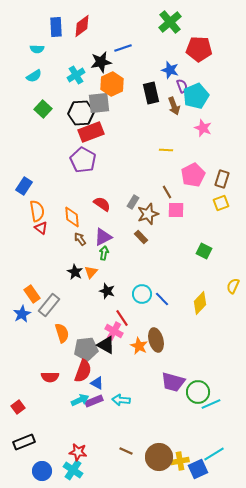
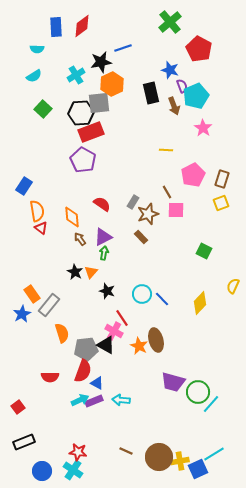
red pentagon at (199, 49): rotated 25 degrees clockwise
pink star at (203, 128): rotated 12 degrees clockwise
cyan line at (211, 404): rotated 24 degrees counterclockwise
